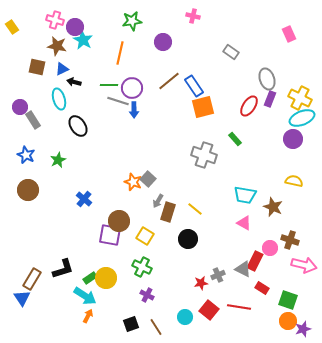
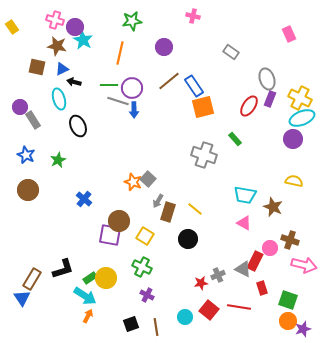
purple circle at (163, 42): moved 1 px right, 5 px down
black ellipse at (78, 126): rotated 10 degrees clockwise
red rectangle at (262, 288): rotated 40 degrees clockwise
brown line at (156, 327): rotated 24 degrees clockwise
